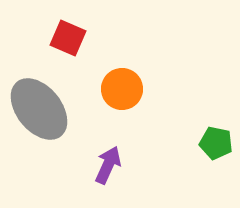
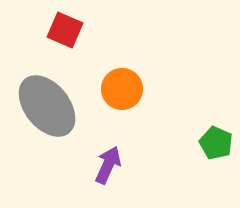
red square: moved 3 px left, 8 px up
gray ellipse: moved 8 px right, 3 px up
green pentagon: rotated 12 degrees clockwise
